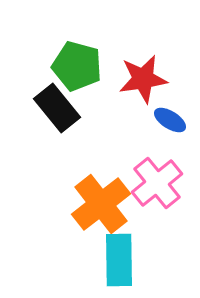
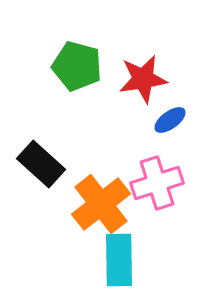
black rectangle: moved 16 px left, 56 px down; rotated 9 degrees counterclockwise
blue ellipse: rotated 68 degrees counterclockwise
pink cross: rotated 21 degrees clockwise
